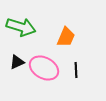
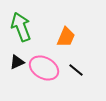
green arrow: rotated 128 degrees counterclockwise
black line: rotated 49 degrees counterclockwise
